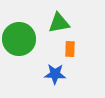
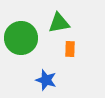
green circle: moved 2 px right, 1 px up
blue star: moved 9 px left, 6 px down; rotated 15 degrees clockwise
